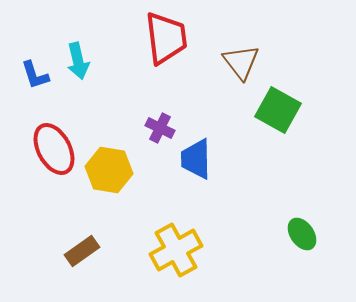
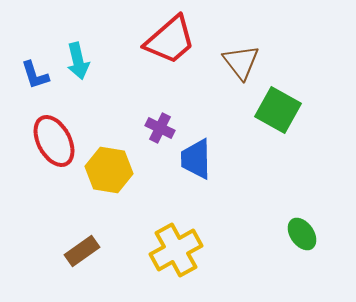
red trapezoid: moved 4 px right, 2 px down; rotated 56 degrees clockwise
red ellipse: moved 8 px up
